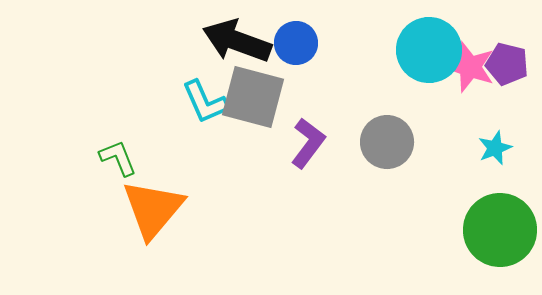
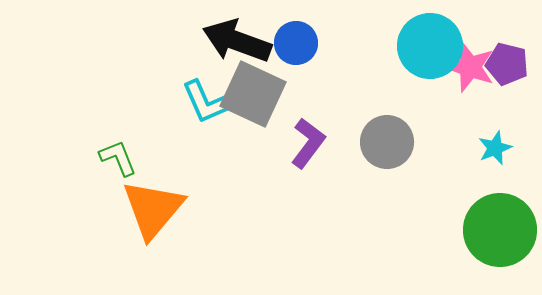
cyan circle: moved 1 px right, 4 px up
gray square: moved 3 px up; rotated 10 degrees clockwise
